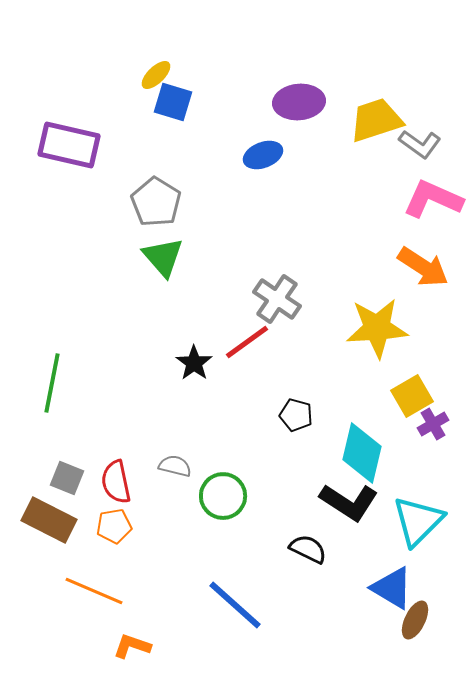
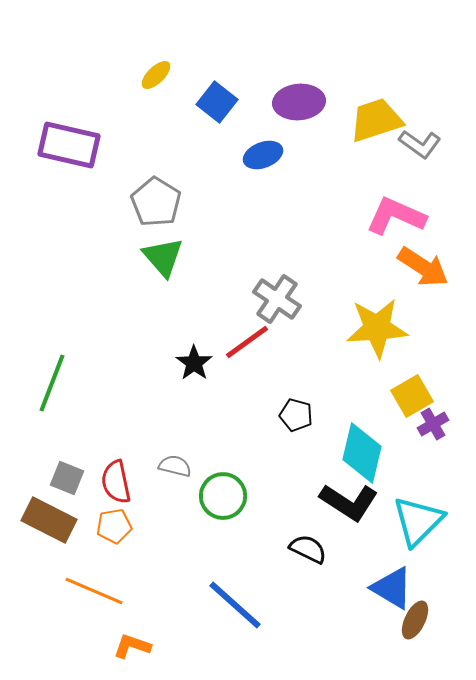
blue square: moved 44 px right; rotated 21 degrees clockwise
pink L-shape: moved 37 px left, 17 px down
green line: rotated 10 degrees clockwise
